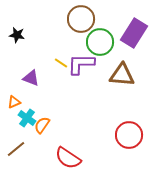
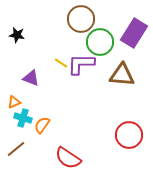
cyan cross: moved 4 px left; rotated 18 degrees counterclockwise
